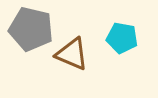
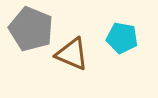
gray pentagon: rotated 9 degrees clockwise
